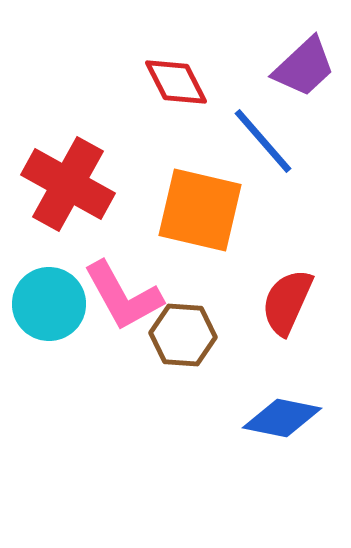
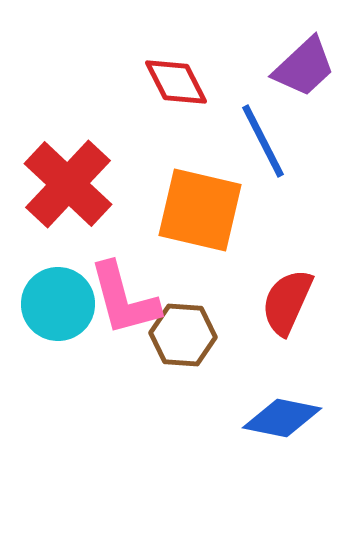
blue line: rotated 14 degrees clockwise
red cross: rotated 14 degrees clockwise
pink L-shape: moved 1 px right, 3 px down; rotated 14 degrees clockwise
cyan circle: moved 9 px right
